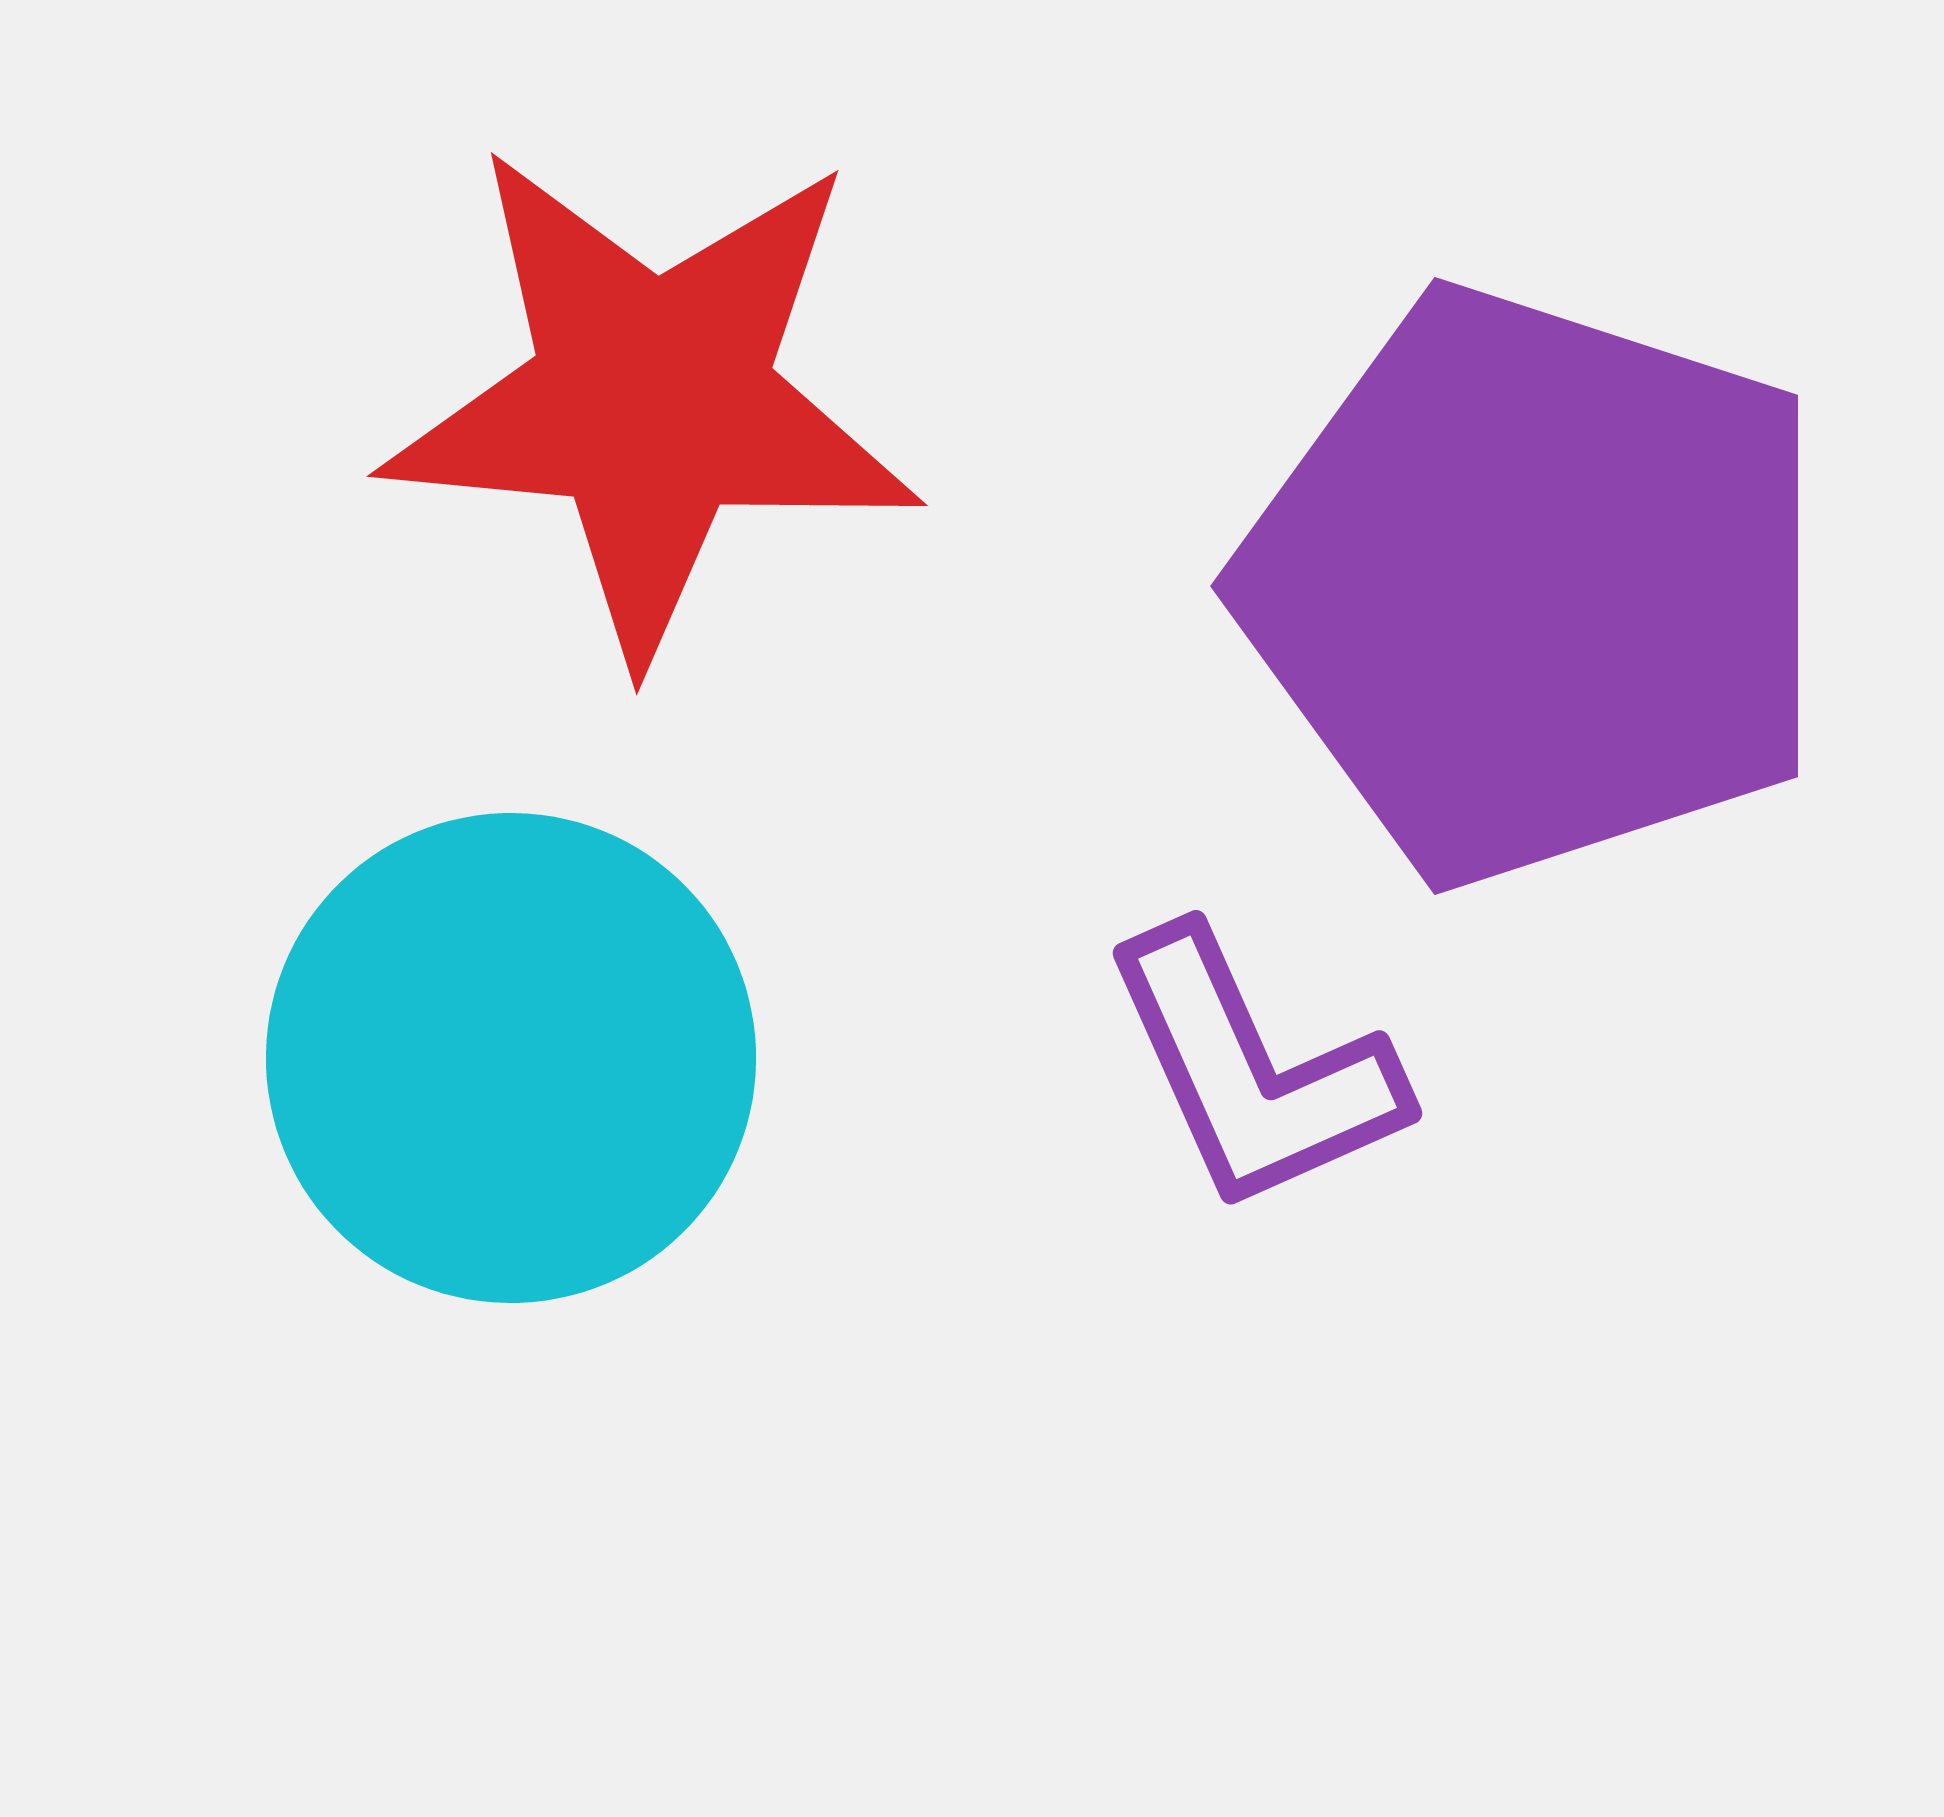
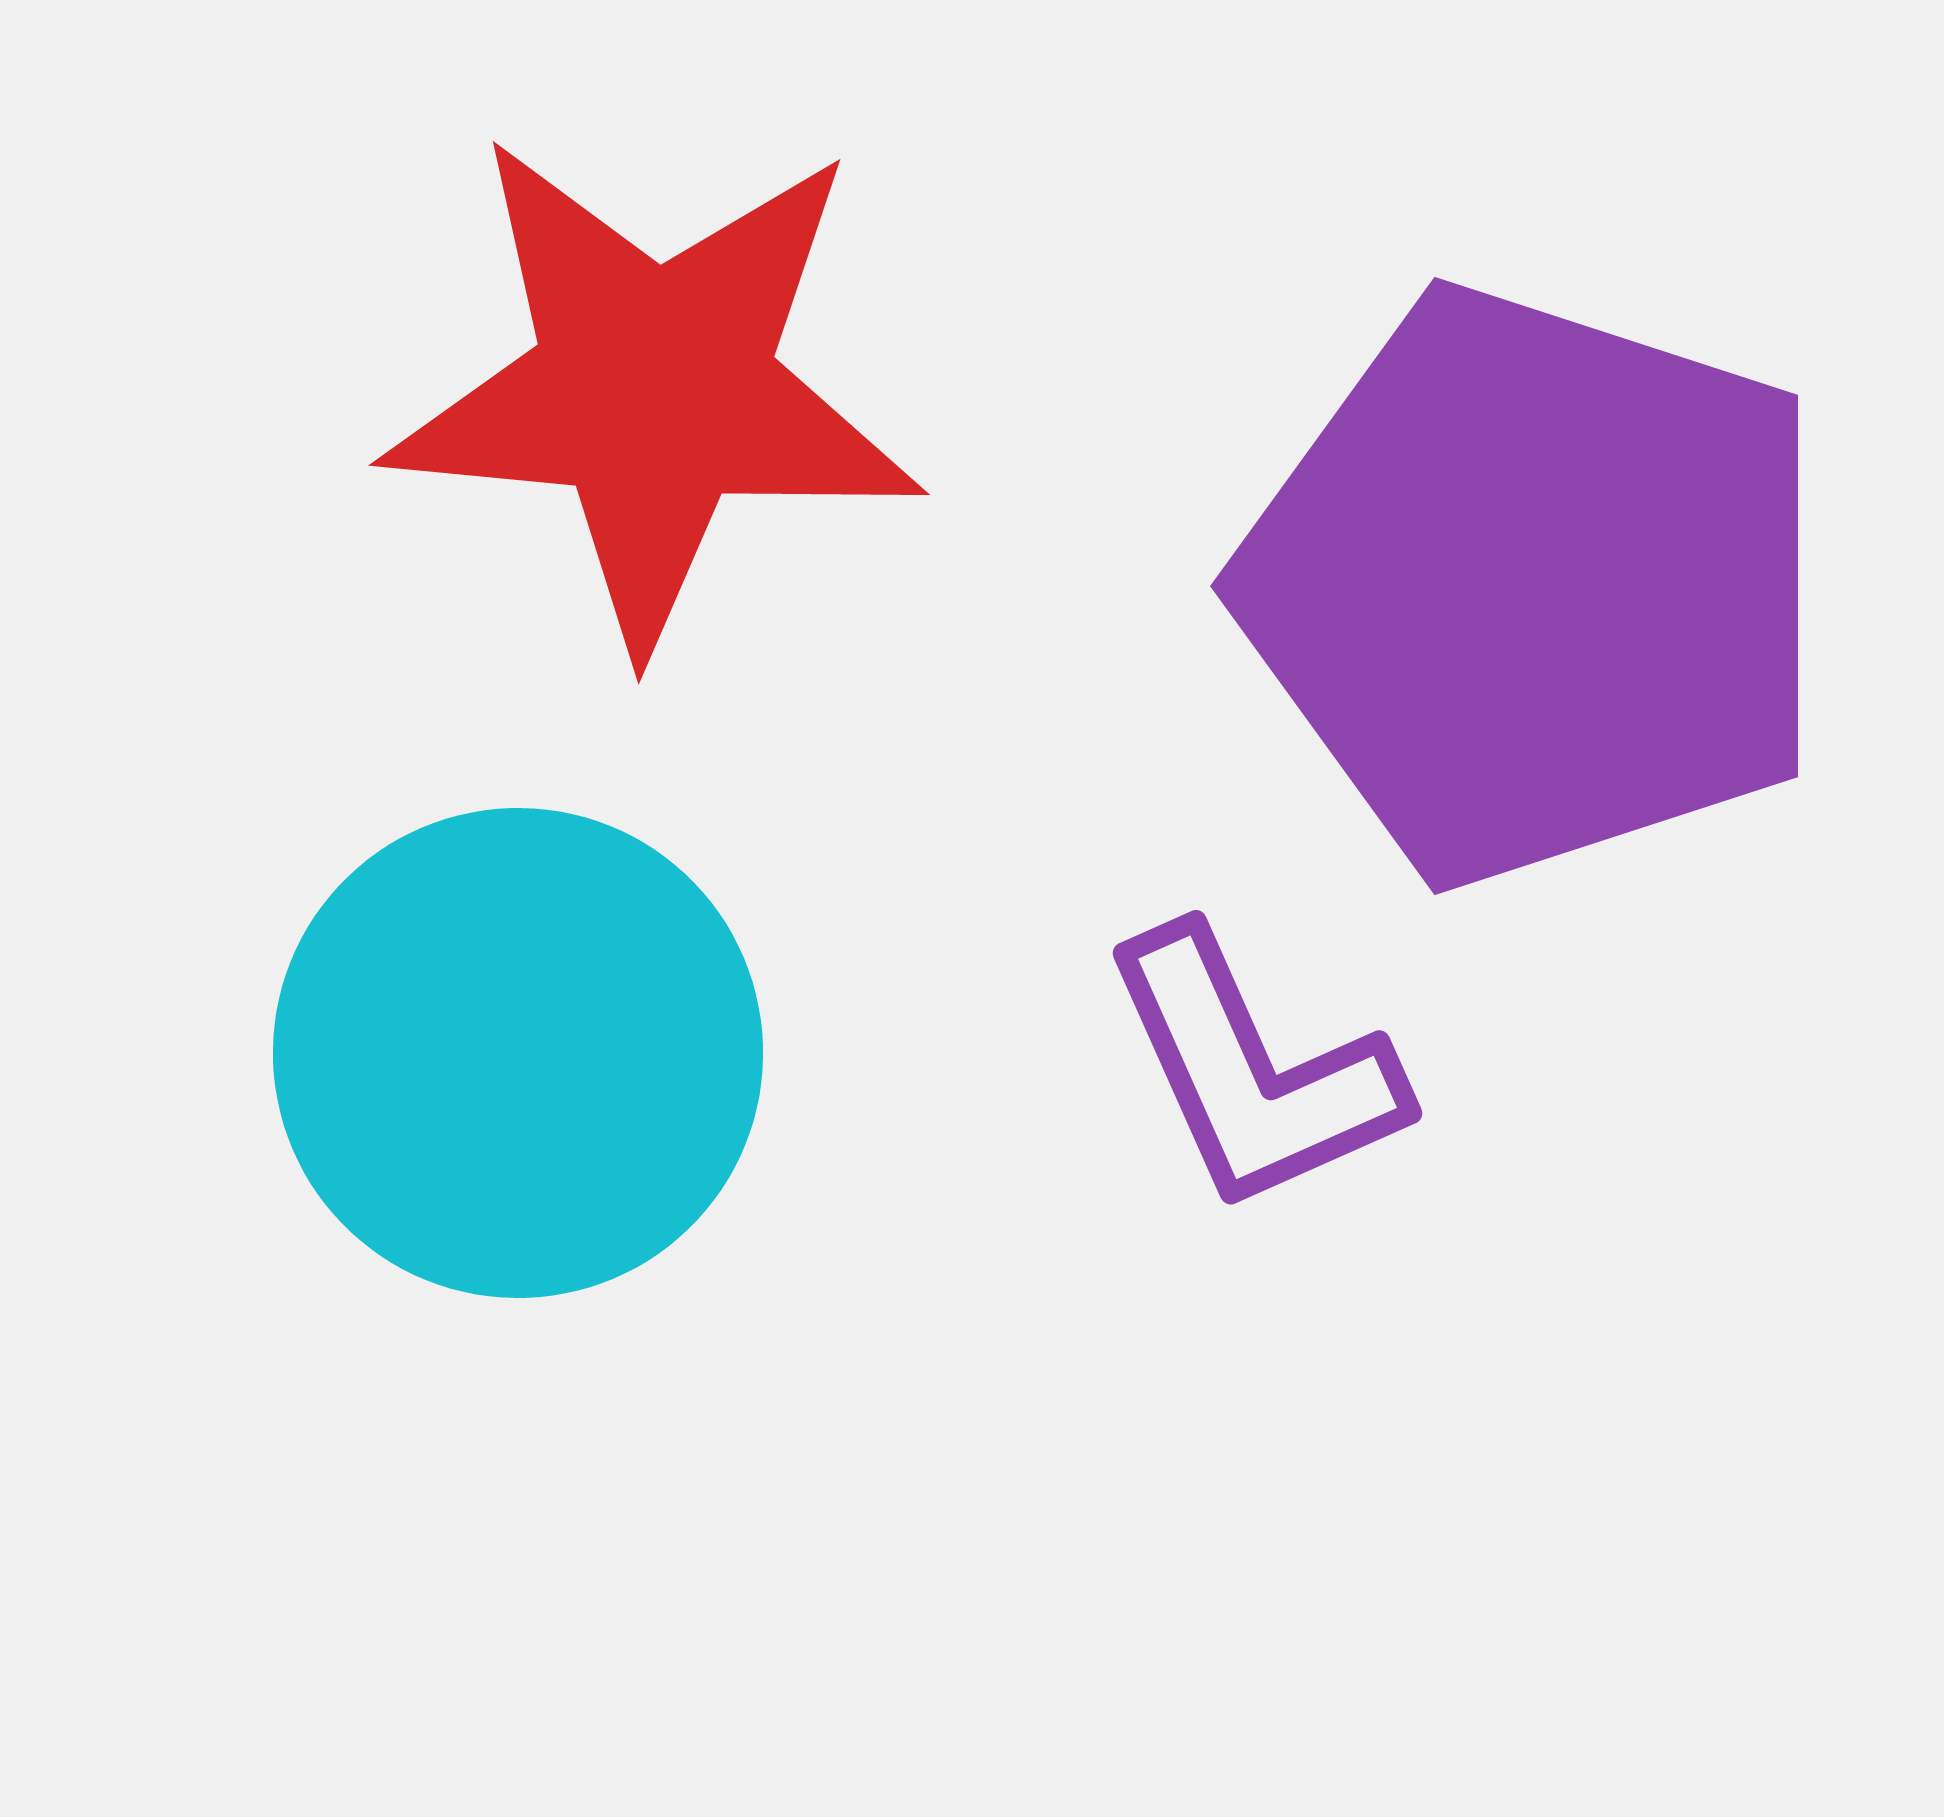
red star: moved 2 px right, 11 px up
cyan circle: moved 7 px right, 5 px up
